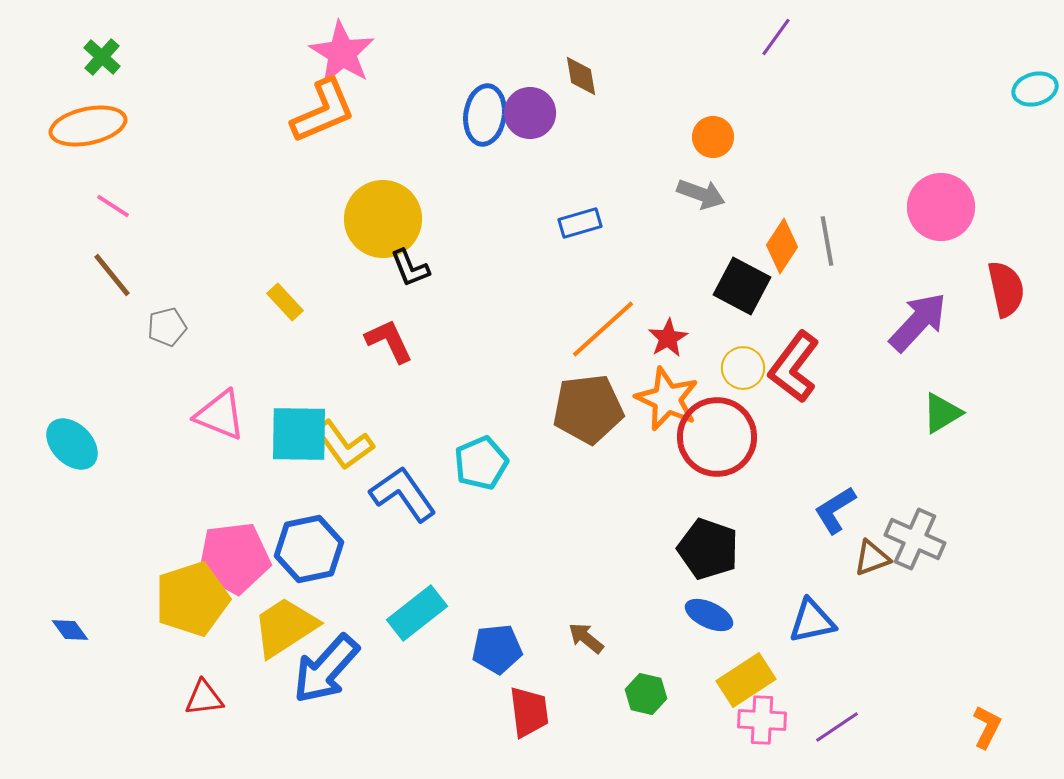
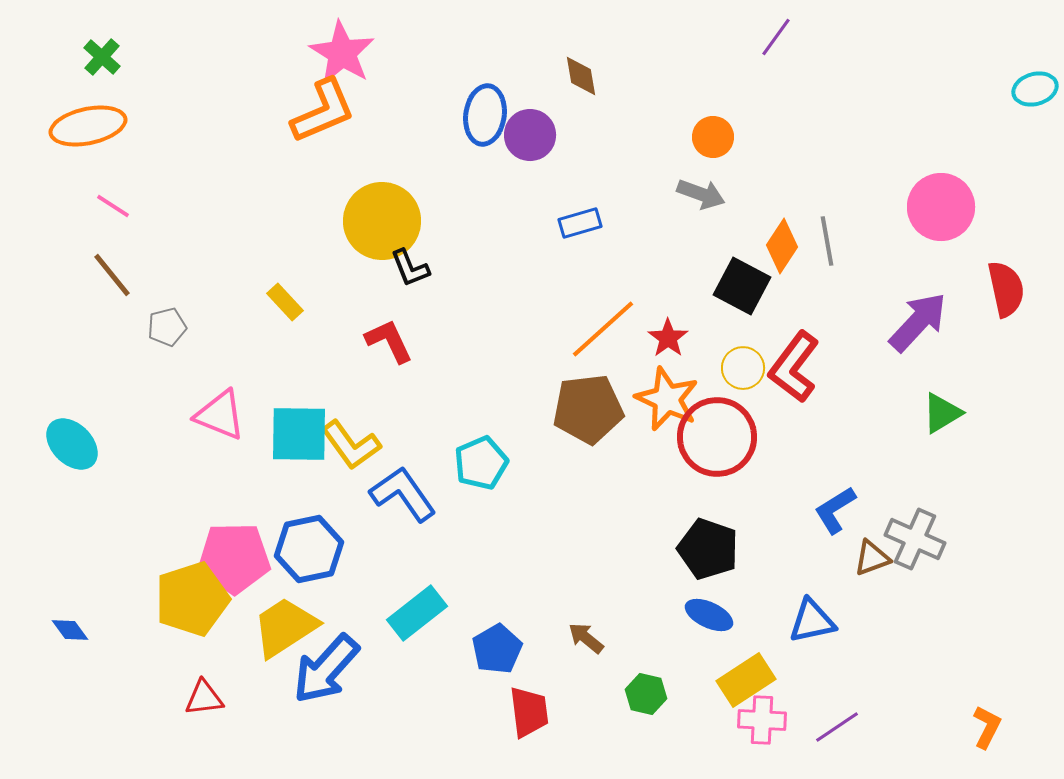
purple circle at (530, 113): moved 22 px down
yellow circle at (383, 219): moved 1 px left, 2 px down
red star at (668, 338): rotated 6 degrees counterclockwise
yellow L-shape at (344, 445): moved 7 px right
pink pentagon at (234, 558): rotated 6 degrees clockwise
blue pentagon at (497, 649): rotated 24 degrees counterclockwise
